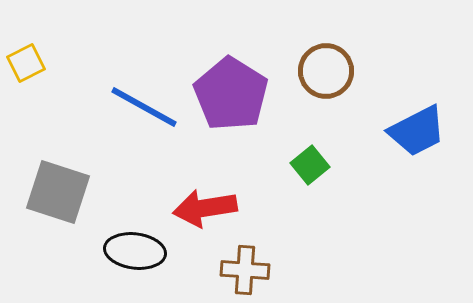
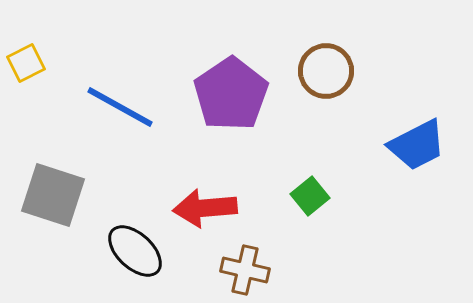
purple pentagon: rotated 6 degrees clockwise
blue line: moved 24 px left
blue trapezoid: moved 14 px down
green square: moved 31 px down
gray square: moved 5 px left, 3 px down
red arrow: rotated 4 degrees clockwise
black ellipse: rotated 36 degrees clockwise
brown cross: rotated 9 degrees clockwise
